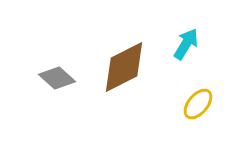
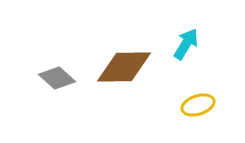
brown diamond: rotated 26 degrees clockwise
yellow ellipse: moved 1 px down; rotated 32 degrees clockwise
